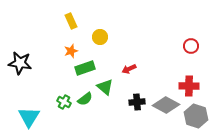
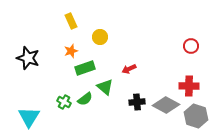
black star: moved 8 px right, 5 px up; rotated 10 degrees clockwise
